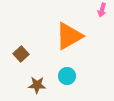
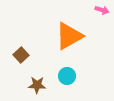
pink arrow: rotated 88 degrees counterclockwise
brown square: moved 1 px down
